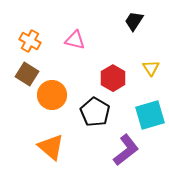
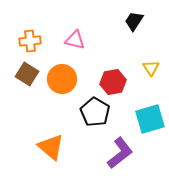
orange cross: rotated 35 degrees counterclockwise
red hexagon: moved 4 px down; rotated 20 degrees clockwise
orange circle: moved 10 px right, 16 px up
cyan square: moved 4 px down
purple L-shape: moved 6 px left, 3 px down
